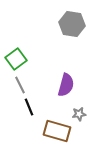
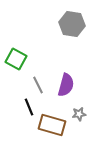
green square: rotated 25 degrees counterclockwise
gray line: moved 18 px right
brown rectangle: moved 5 px left, 6 px up
